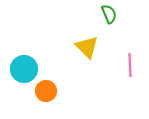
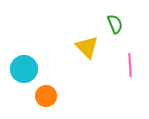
green semicircle: moved 6 px right, 10 px down
orange circle: moved 5 px down
